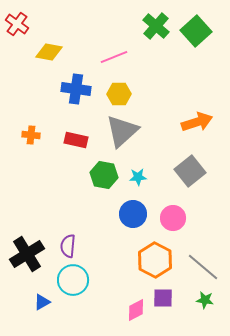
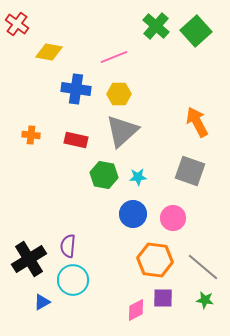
orange arrow: rotated 100 degrees counterclockwise
gray square: rotated 32 degrees counterclockwise
black cross: moved 2 px right, 5 px down
orange hexagon: rotated 20 degrees counterclockwise
